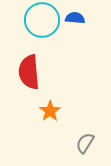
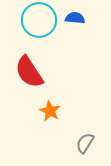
cyan circle: moved 3 px left
red semicircle: rotated 28 degrees counterclockwise
orange star: rotated 10 degrees counterclockwise
